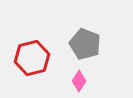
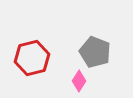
gray pentagon: moved 10 px right, 8 px down
